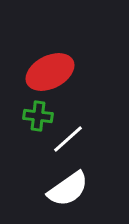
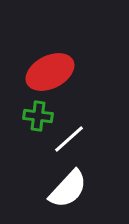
white line: moved 1 px right
white semicircle: rotated 12 degrees counterclockwise
